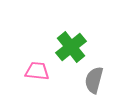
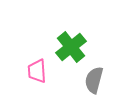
pink trapezoid: rotated 100 degrees counterclockwise
